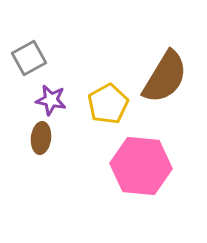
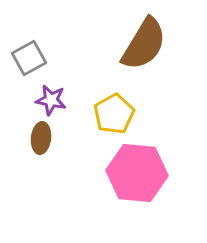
brown semicircle: moved 21 px left, 33 px up
yellow pentagon: moved 6 px right, 10 px down
pink hexagon: moved 4 px left, 7 px down
